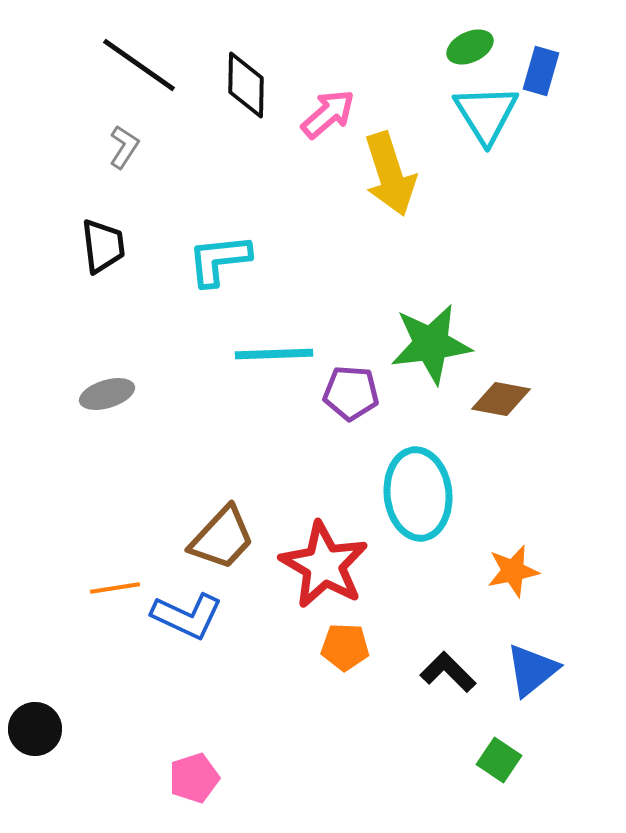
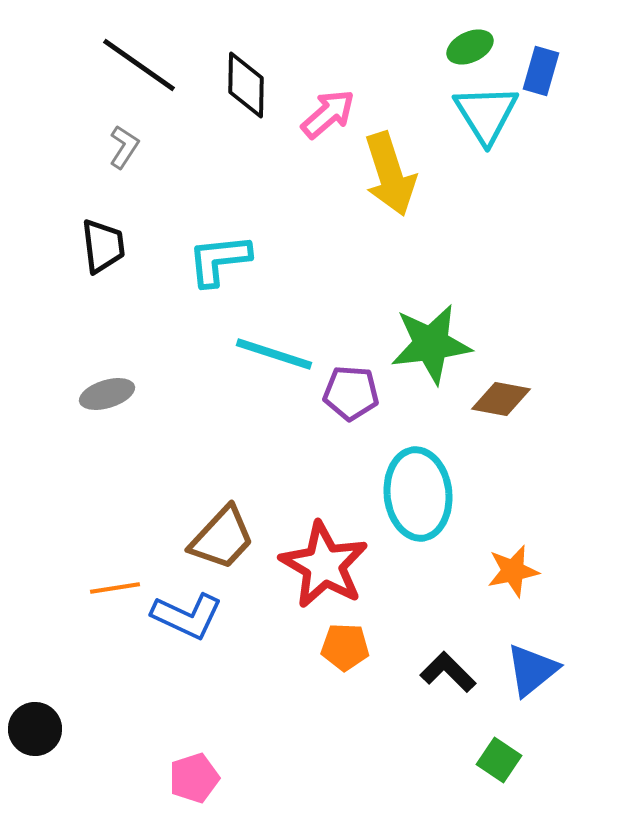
cyan line: rotated 20 degrees clockwise
